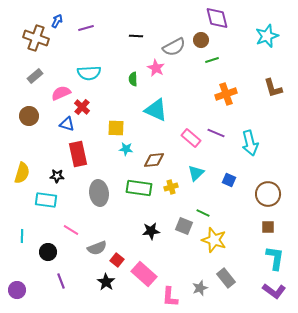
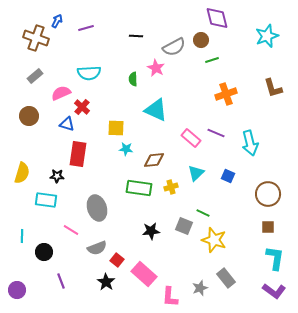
red rectangle at (78, 154): rotated 20 degrees clockwise
blue square at (229, 180): moved 1 px left, 4 px up
gray ellipse at (99, 193): moved 2 px left, 15 px down; rotated 10 degrees counterclockwise
black circle at (48, 252): moved 4 px left
